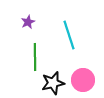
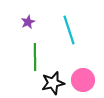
cyan line: moved 5 px up
